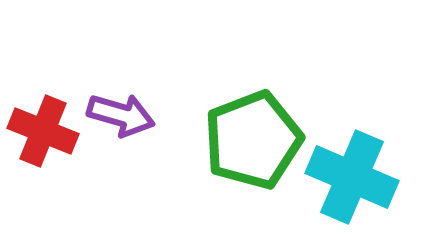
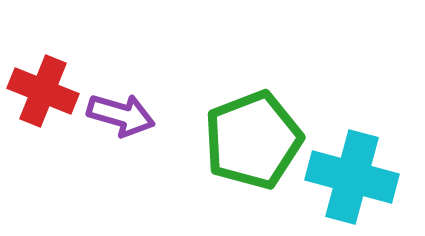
red cross: moved 40 px up
cyan cross: rotated 8 degrees counterclockwise
